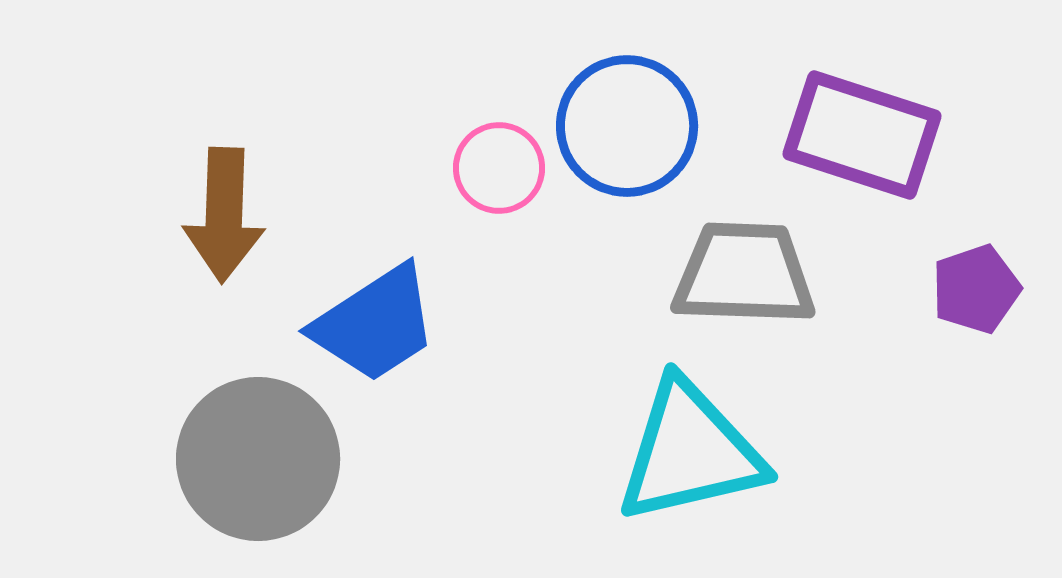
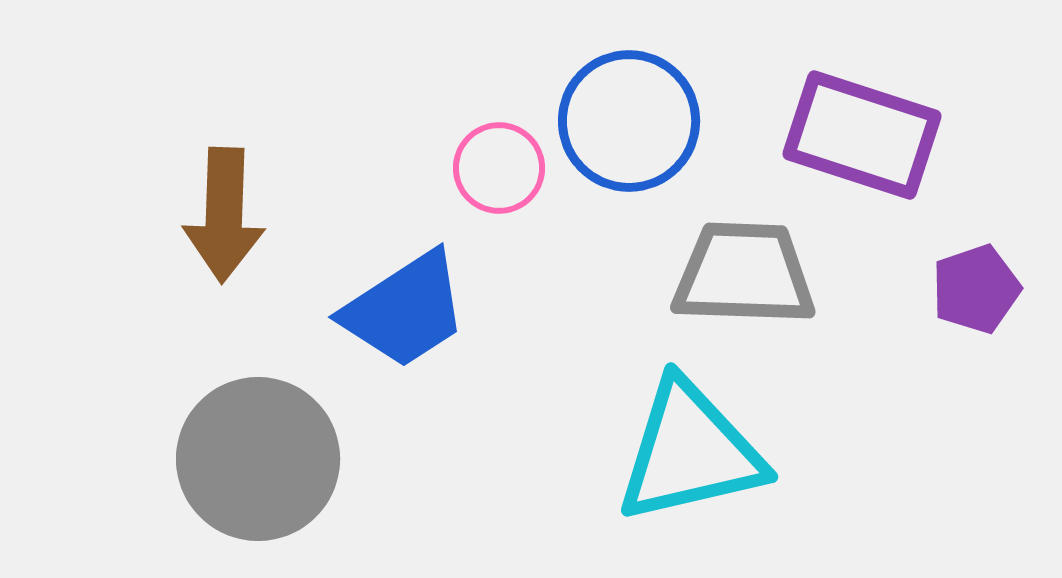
blue circle: moved 2 px right, 5 px up
blue trapezoid: moved 30 px right, 14 px up
